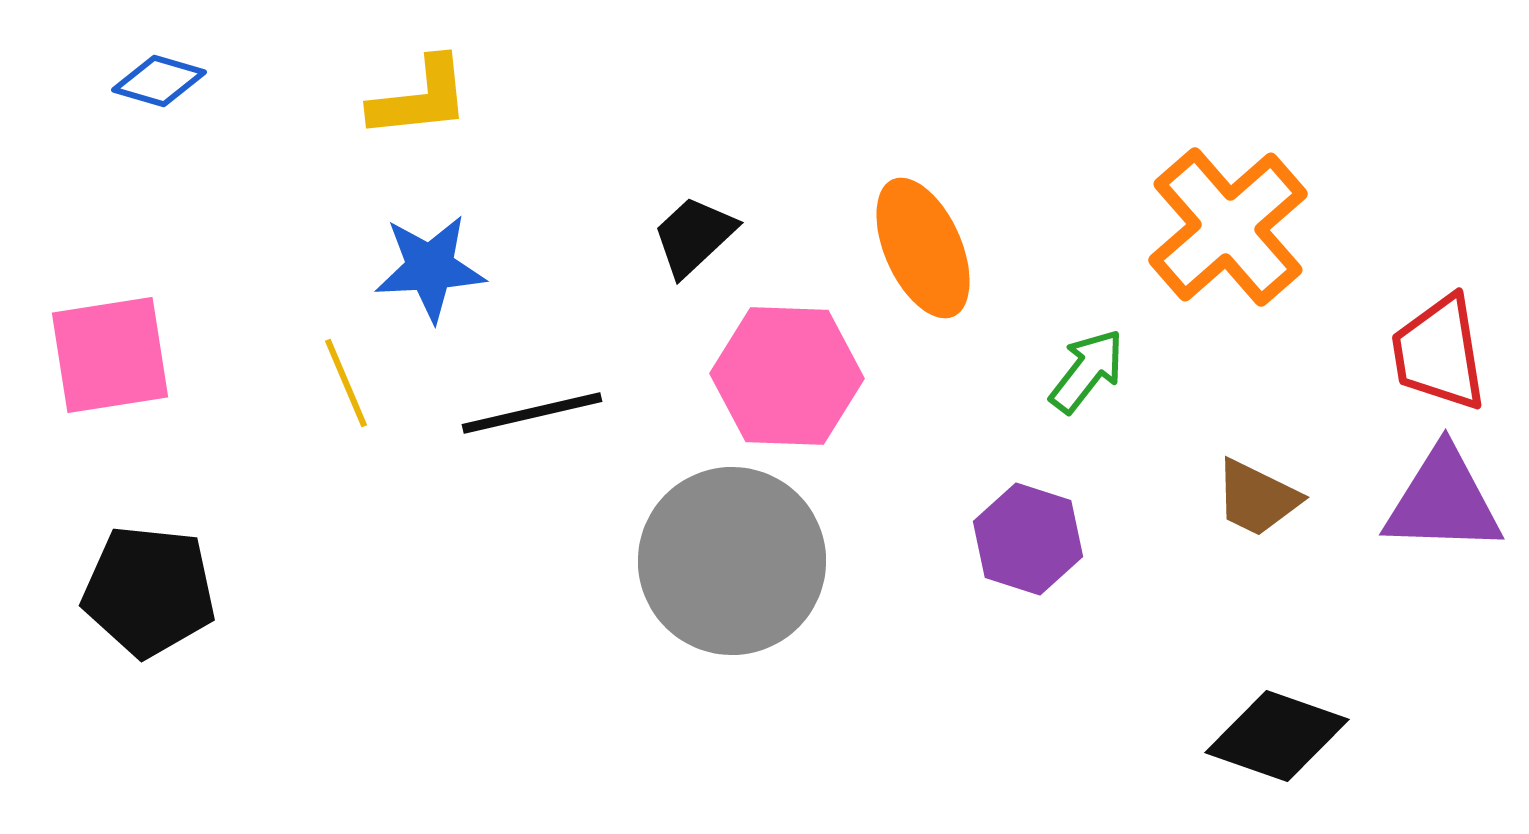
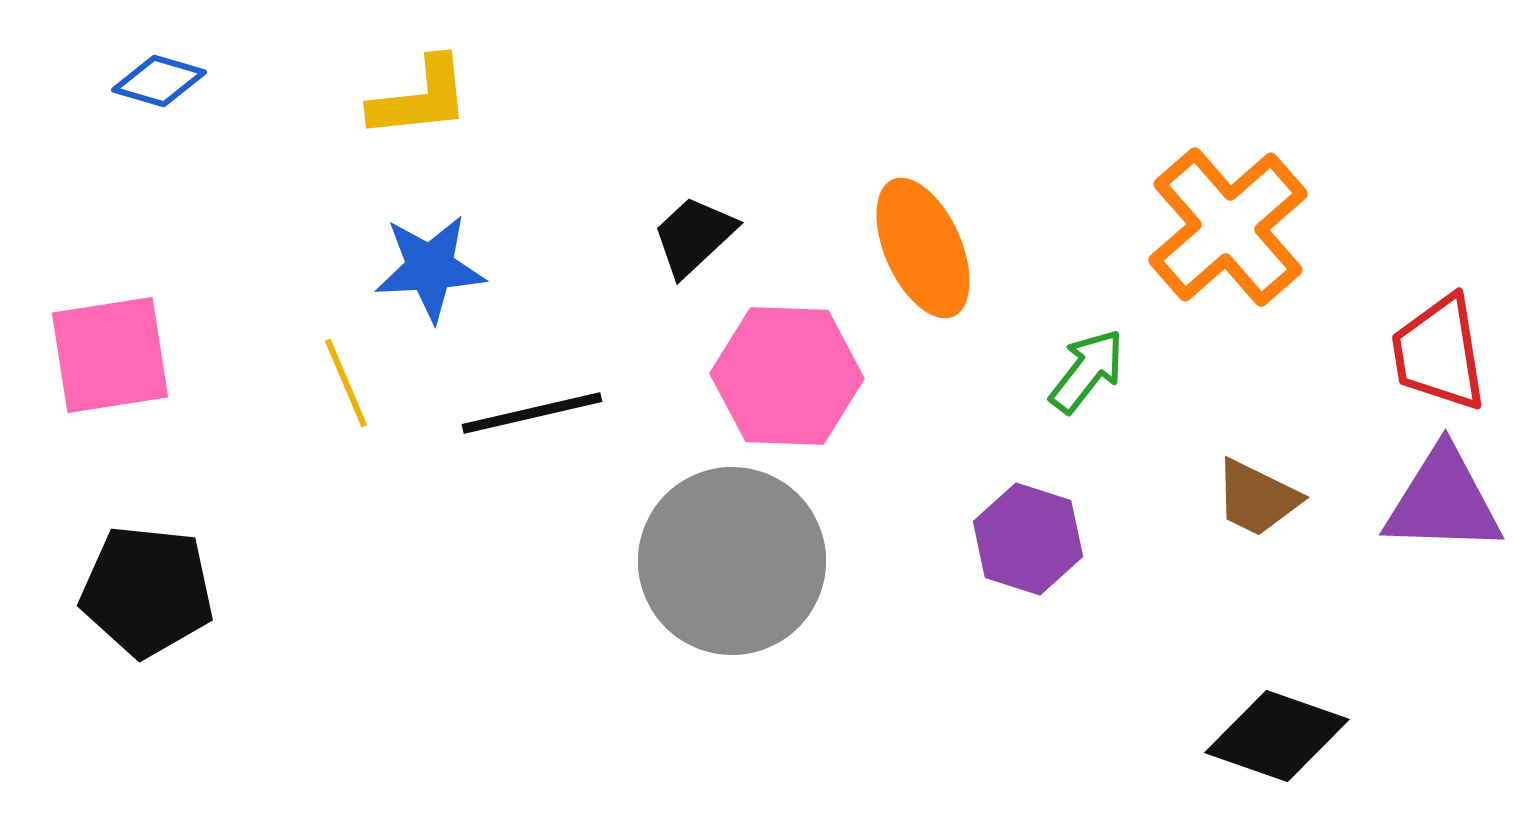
black pentagon: moved 2 px left
